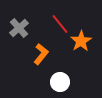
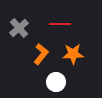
red line: rotated 50 degrees counterclockwise
orange star: moved 8 px left, 13 px down; rotated 30 degrees clockwise
white circle: moved 4 px left
